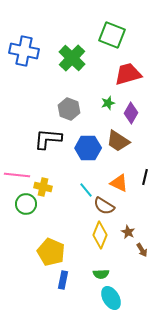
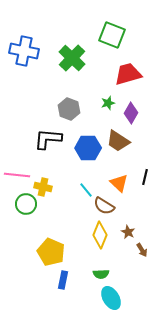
orange triangle: rotated 18 degrees clockwise
